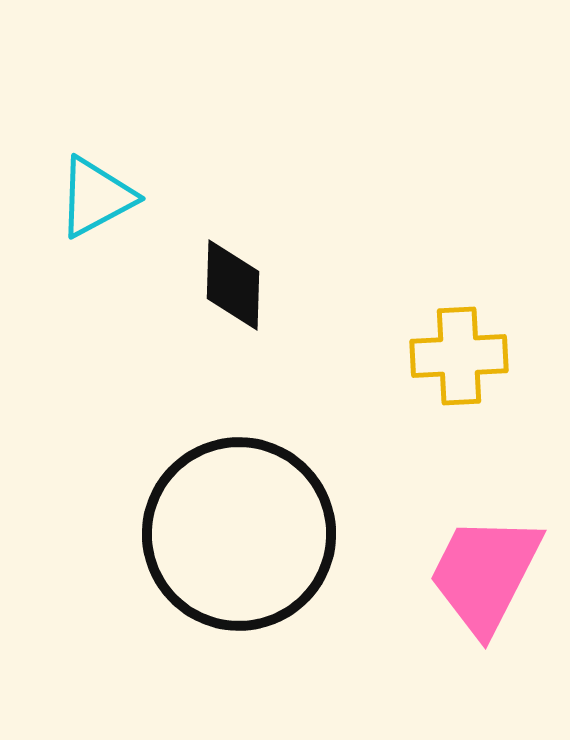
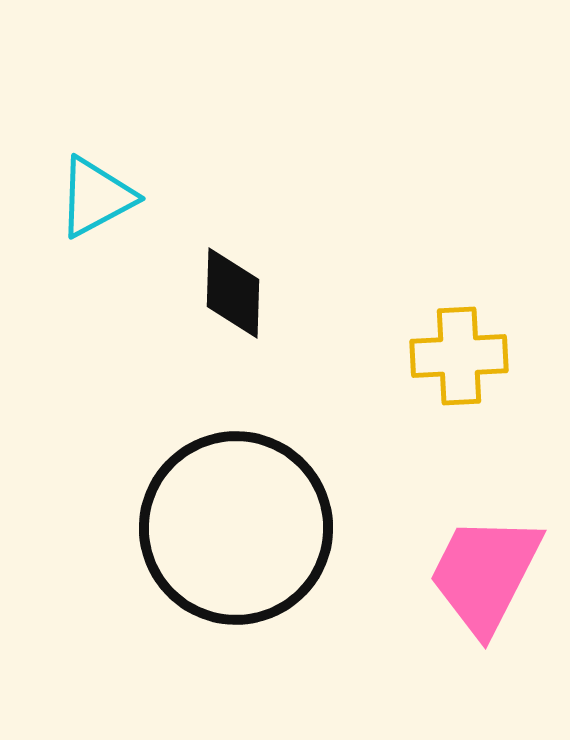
black diamond: moved 8 px down
black circle: moved 3 px left, 6 px up
